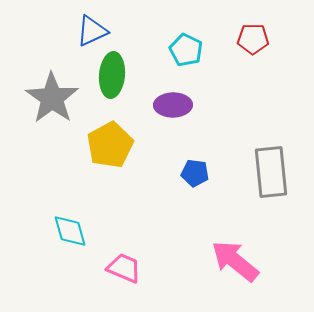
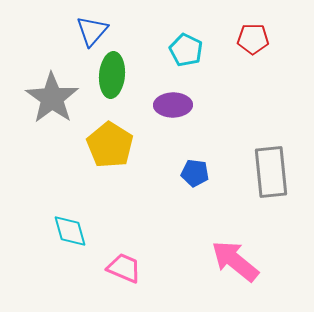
blue triangle: rotated 24 degrees counterclockwise
yellow pentagon: rotated 12 degrees counterclockwise
